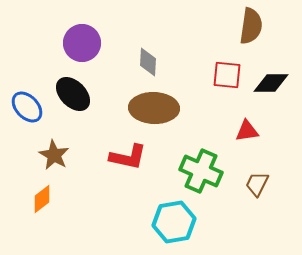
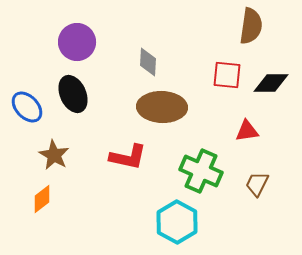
purple circle: moved 5 px left, 1 px up
black ellipse: rotated 21 degrees clockwise
brown ellipse: moved 8 px right, 1 px up
cyan hexagon: moved 3 px right; rotated 21 degrees counterclockwise
